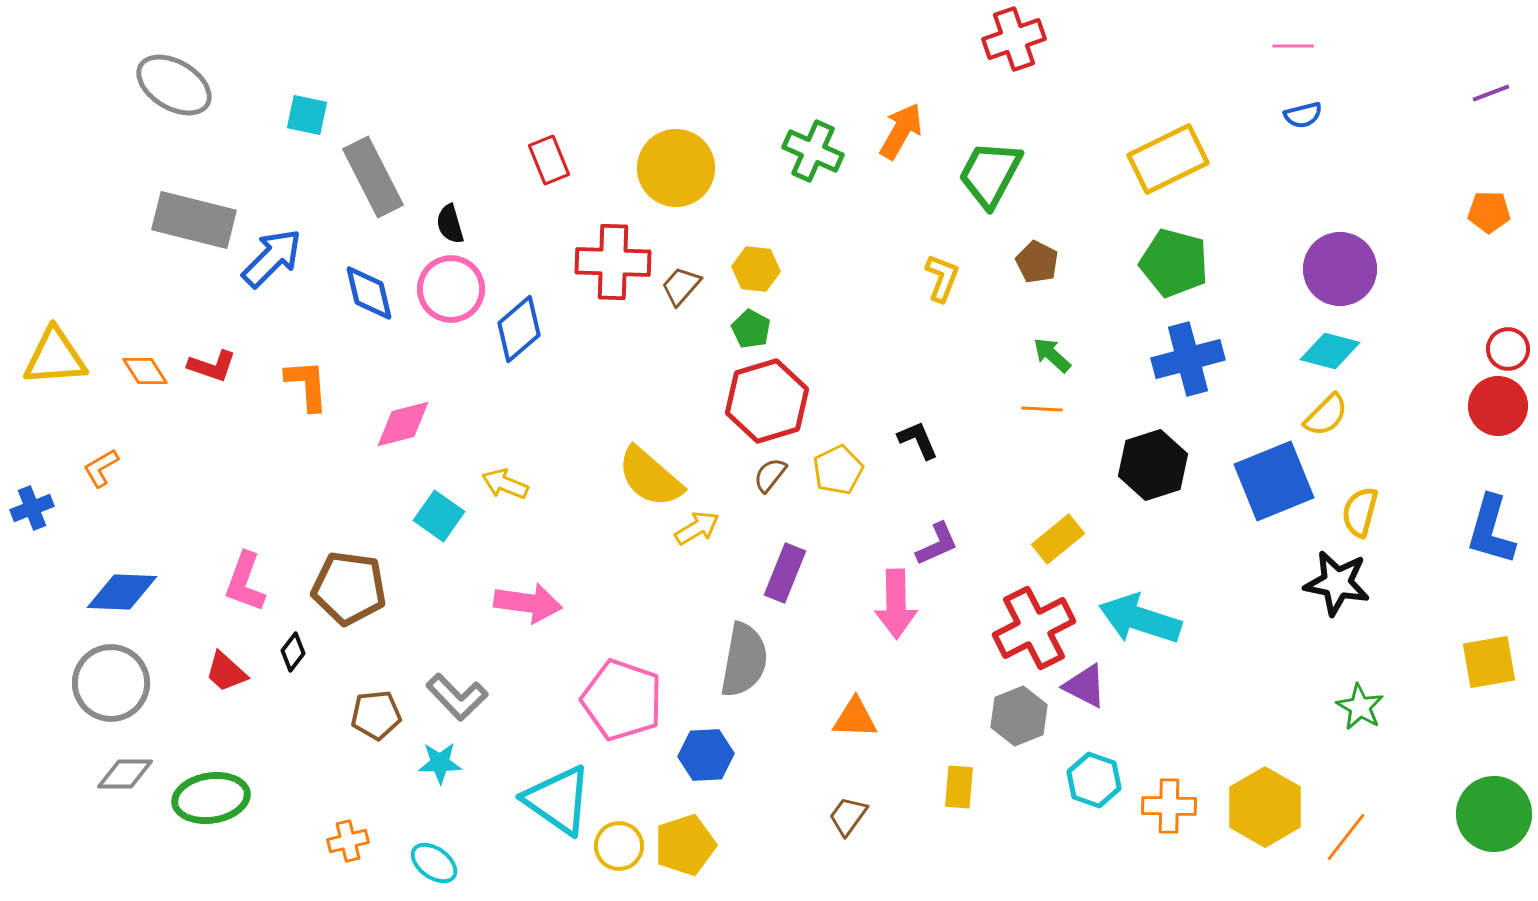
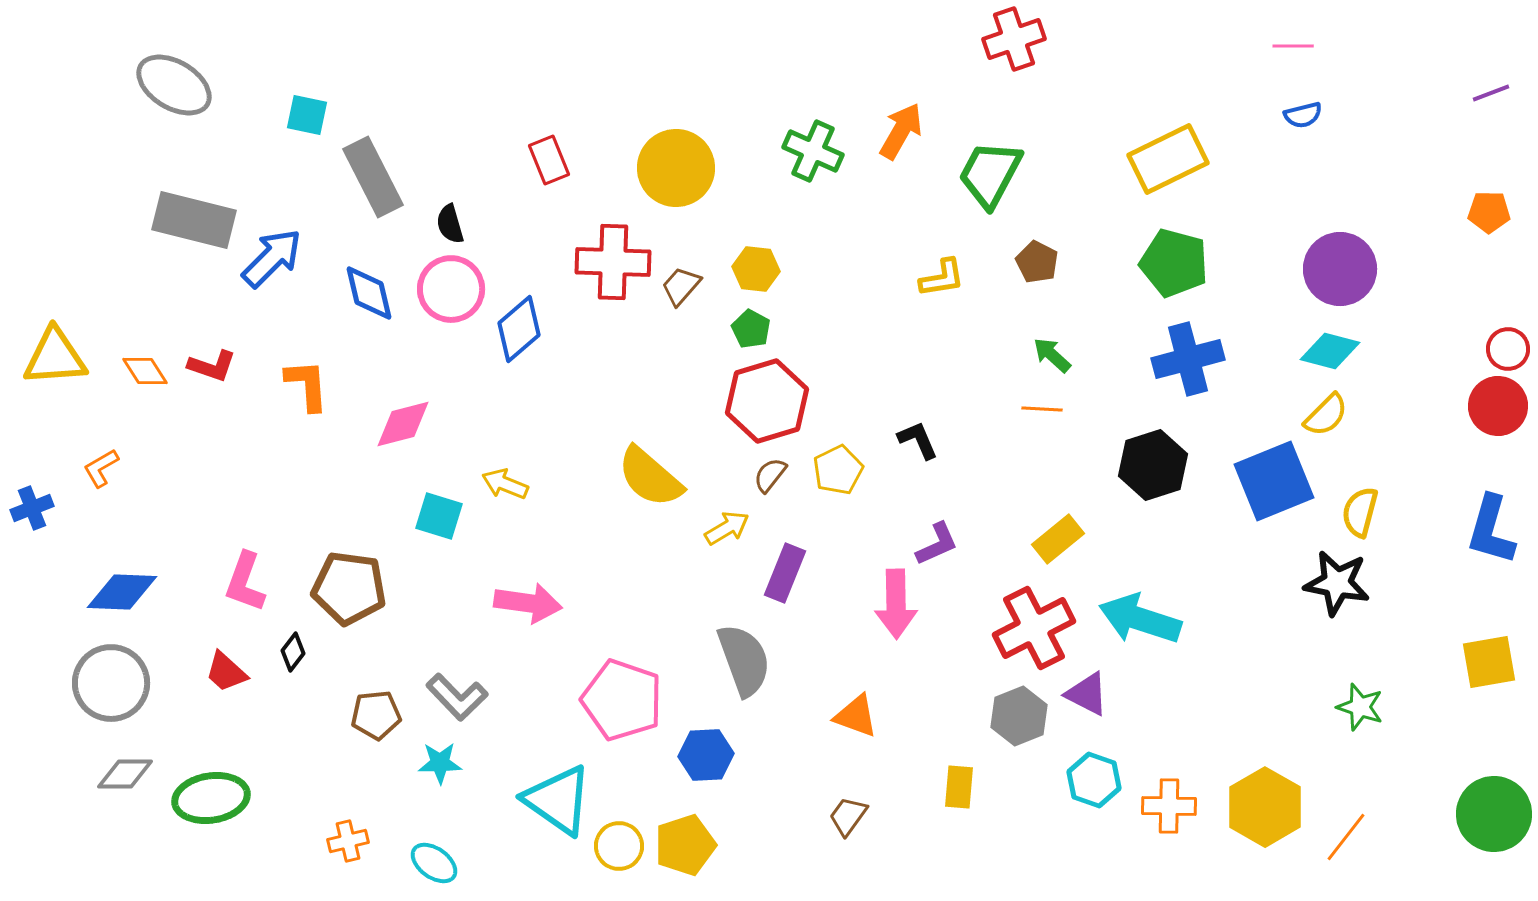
yellow L-shape at (942, 278): rotated 60 degrees clockwise
cyan square at (439, 516): rotated 18 degrees counterclockwise
yellow arrow at (697, 528): moved 30 px right
gray semicircle at (744, 660): rotated 30 degrees counterclockwise
purple triangle at (1085, 686): moved 2 px right, 8 px down
green star at (1360, 707): rotated 12 degrees counterclockwise
orange triangle at (855, 718): moved 1 px right, 2 px up; rotated 18 degrees clockwise
